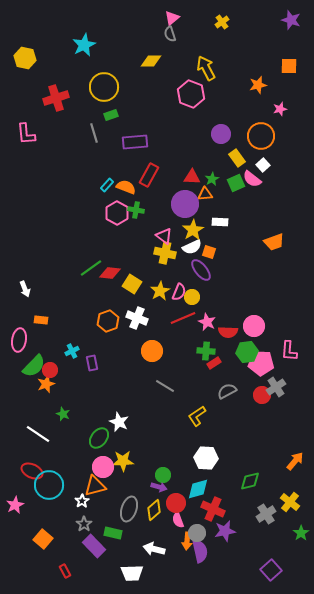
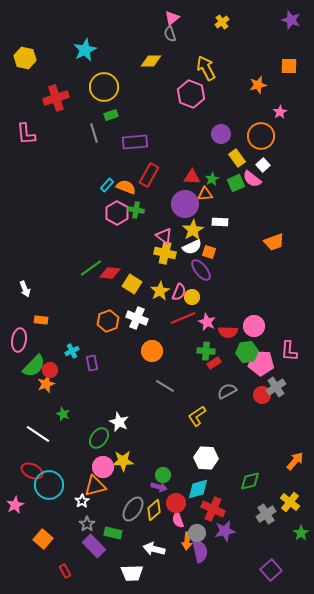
cyan star at (84, 45): moved 1 px right, 5 px down
pink star at (280, 109): moved 3 px down; rotated 16 degrees counterclockwise
gray ellipse at (129, 509): moved 4 px right; rotated 15 degrees clockwise
gray star at (84, 524): moved 3 px right
